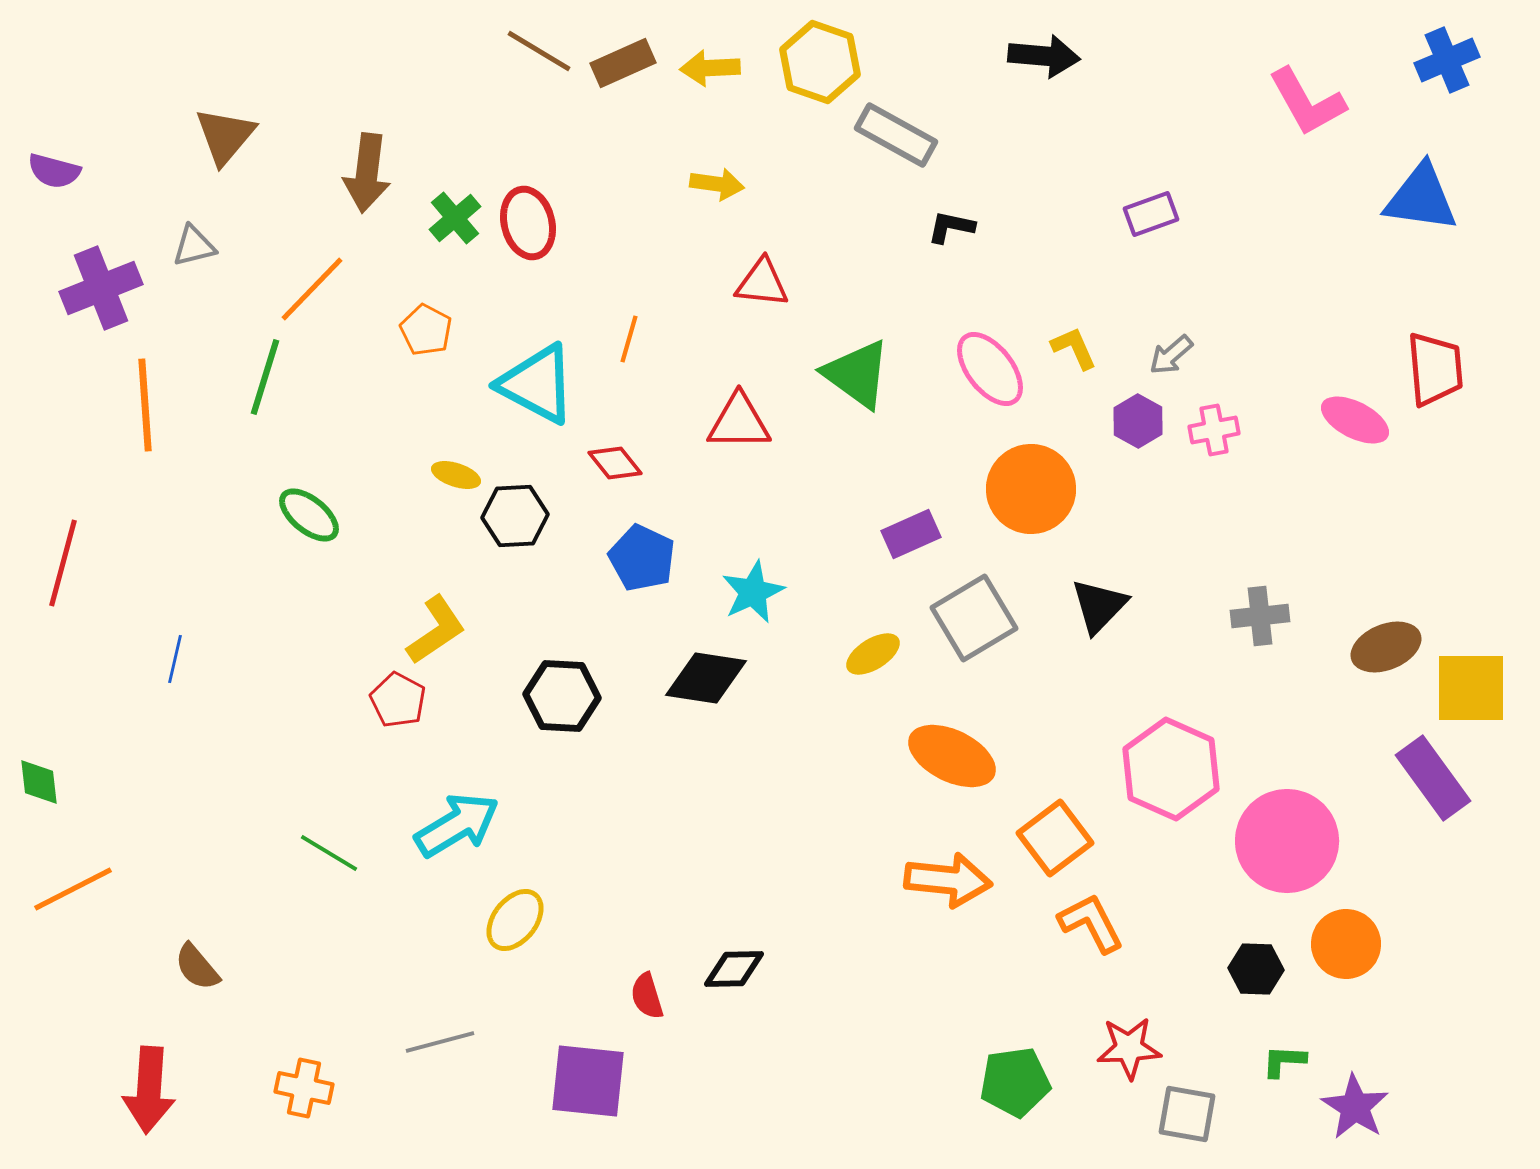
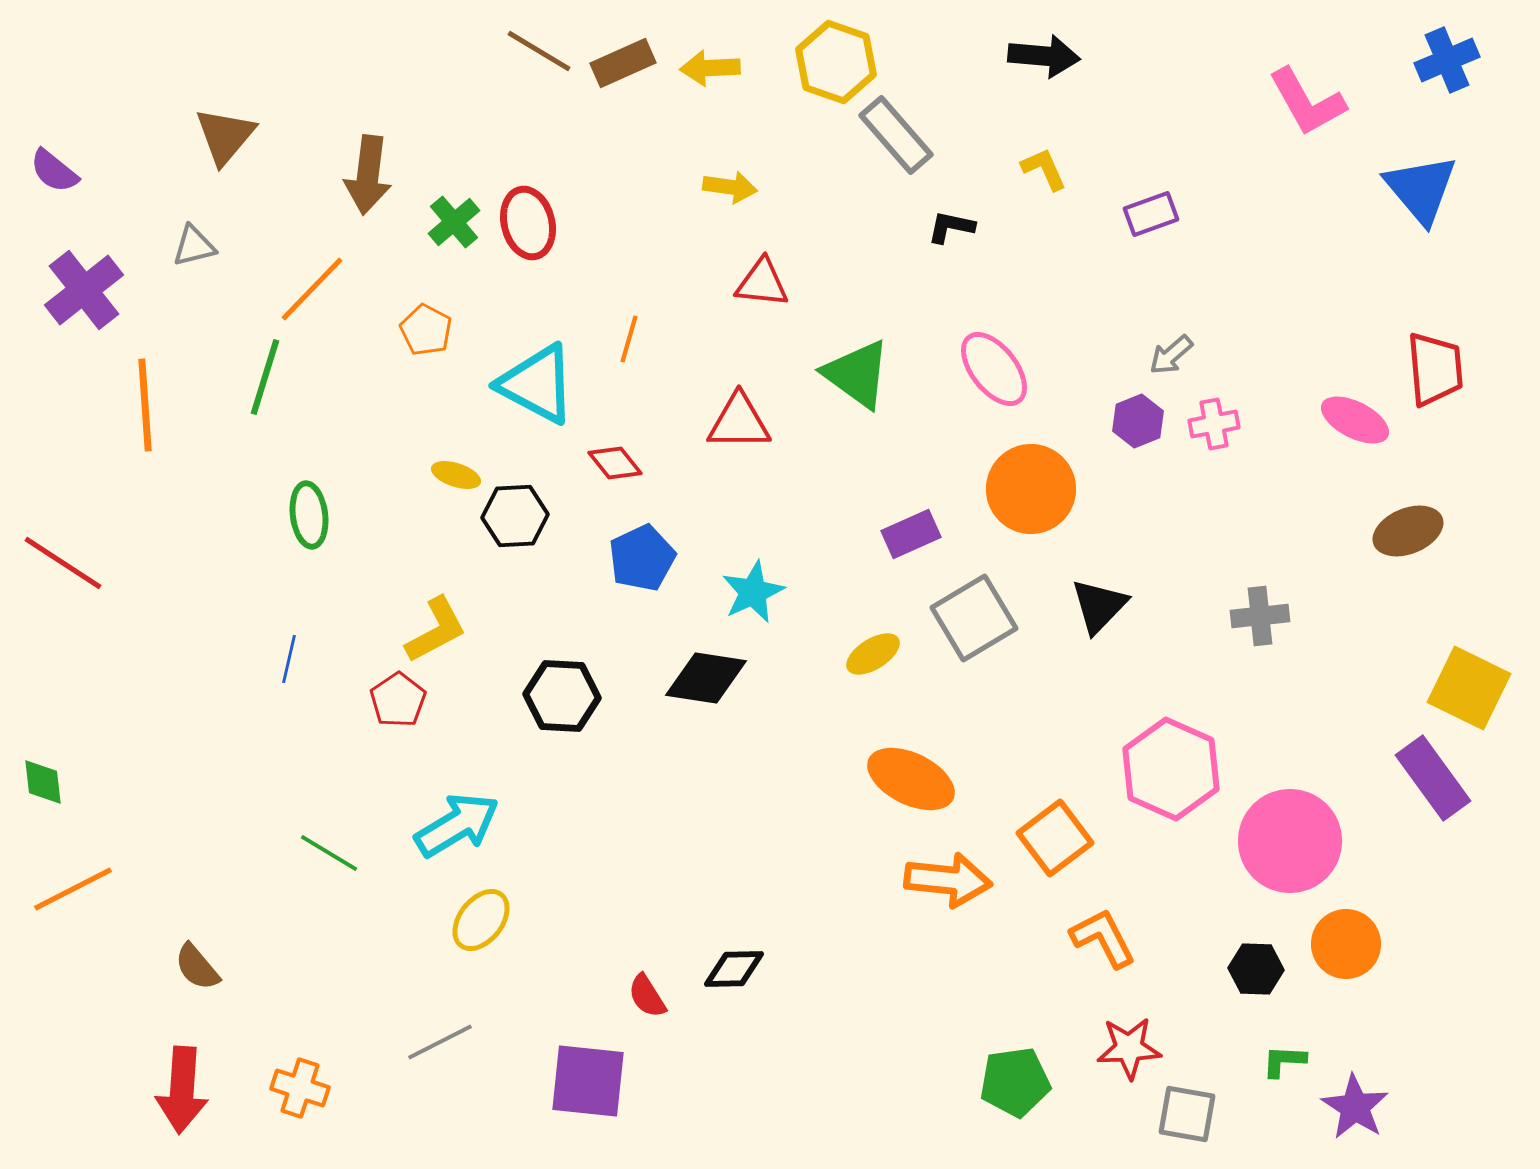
yellow hexagon at (820, 62): moved 16 px right
gray rectangle at (896, 135): rotated 20 degrees clockwise
purple semicircle at (54, 171): rotated 24 degrees clockwise
brown arrow at (367, 173): moved 1 px right, 2 px down
yellow arrow at (717, 184): moved 13 px right, 3 px down
blue triangle at (1421, 198): moved 9 px up; rotated 42 degrees clockwise
green cross at (455, 218): moved 1 px left, 4 px down
purple cross at (101, 288): moved 17 px left, 2 px down; rotated 16 degrees counterclockwise
yellow L-shape at (1074, 348): moved 30 px left, 179 px up
pink ellipse at (990, 369): moved 4 px right
purple hexagon at (1138, 421): rotated 9 degrees clockwise
pink cross at (1214, 430): moved 6 px up
green ellipse at (309, 515): rotated 44 degrees clockwise
blue pentagon at (642, 558): rotated 22 degrees clockwise
red line at (63, 563): rotated 72 degrees counterclockwise
yellow L-shape at (436, 630): rotated 6 degrees clockwise
brown ellipse at (1386, 647): moved 22 px right, 116 px up
blue line at (175, 659): moved 114 px right
yellow square at (1471, 688): moved 2 px left; rotated 26 degrees clockwise
red pentagon at (398, 700): rotated 10 degrees clockwise
orange ellipse at (952, 756): moved 41 px left, 23 px down
green diamond at (39, 782): moved 4 px right
pink circle at (1287, 841): moved 3 px right
yellow ellipse at (515, 920): moved 34 px left
orange L-shape at (1091, 923): moved 12 px right, 15 px down
red semicircle at (647, 996): rotated 15 degrees counterclockwise
gray line at (440, 1042): rotated 12 degrees counterclockwise
orange cross at (304, 1088): moved 4 px left; rotated 6 degrees clockwise
red arrow at (149, 1090): moved 33 px right
